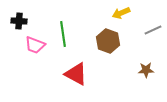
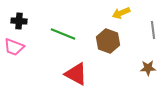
gray line: rotated 72 degrees counterclockwise
green line: rotated 60 degrees counterclockwise
pink trapezoid: moved 21 px left, 2 px down
brown star: moved 2 px right, 2 px up
